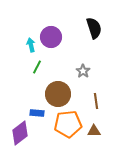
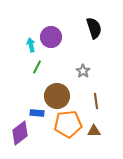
brown circle: moved 1 px left, 2 px down
